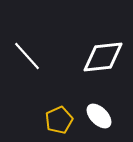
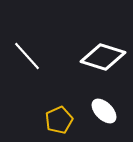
white diamond: rotated 24 degrees clockwise
white ellipse: moved 5 px right, 5 px up
